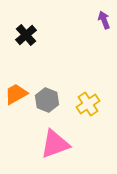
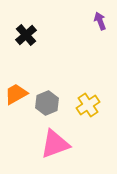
purple arrow: moved 4 px left, 1 px down
gray hexagon: moved 3 px down; rotated 15 degrees clockwise
yellow cross: moved 1 px down
